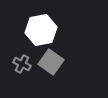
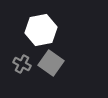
gray square: moved 1 px down
